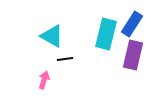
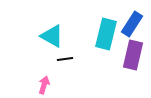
pink arrow: moved 5 px down
